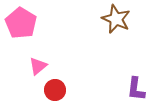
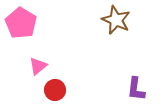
brown star: moved 1 px down
